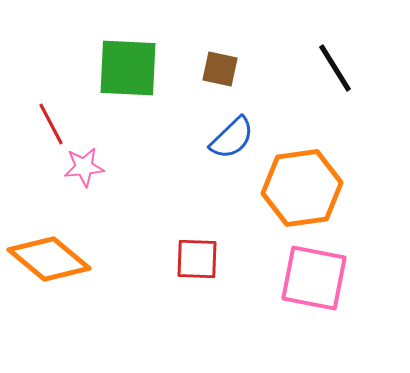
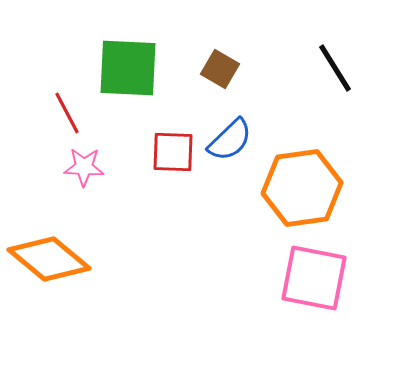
brown square: rotated 18 degrees clockwise
red line: moved 16 px right, 11 px up
blue semicircle: moved 2 px left, 2 px down
pink star: rotated 9 degrees clockwise
red square: moved 24 px left, 107 px up
